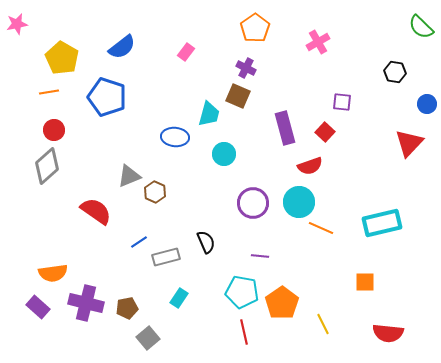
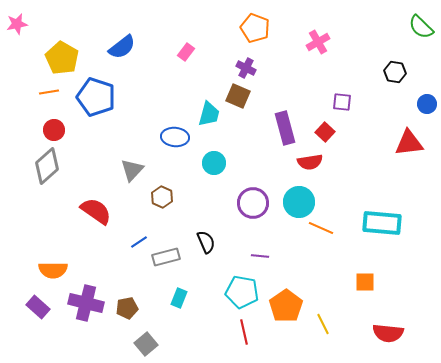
orange pentagon at (255, 28): rotated 16 degrees counterclockwise
blue pentagon at (107, 97): moved 11 px left
red triangle at (409, 143): rotated 40 degrees clockwise
cyan circle at (224, 154): moved 10 px left, 9 px down
red semicircle at (310, 166): moved 4 px up; rotated 10 degrees clockwise
gray triangle at (129, 176): moved 3 px right, 6 px up; rotated 25 degrees counterclockwise
brown hexagon at (155, 192): moved 7 px right, 5 px down
cyan rectangle at (382, 223): rotated 18 degrees clockwise
orange semicircle at (53, 273): moved 3 px up; rotated 8 degrees clockwise
cyan rectangle at (179, 298): rotated 12 degrees counterclockwise
orange pentagon at (282, 303): moved 4 px right, 3 px down
gray square at (148, 338): moved 2 px left, 6 px down
